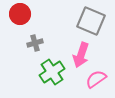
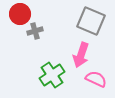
gray cross: moved 12 px up
green cross: moved 3 px down
pink semicircle: rotated 60 degrees clockwise
